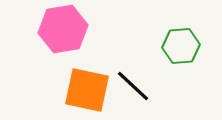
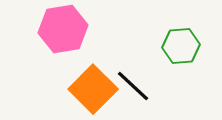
orange square: moved 6 px right, 1 px up; rotated 33 degrees clockwise
